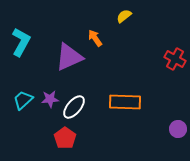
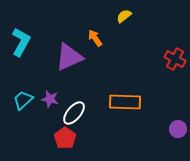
purple star: rotated 18 degrees clockwise
white ellipse: moved 6 px down
